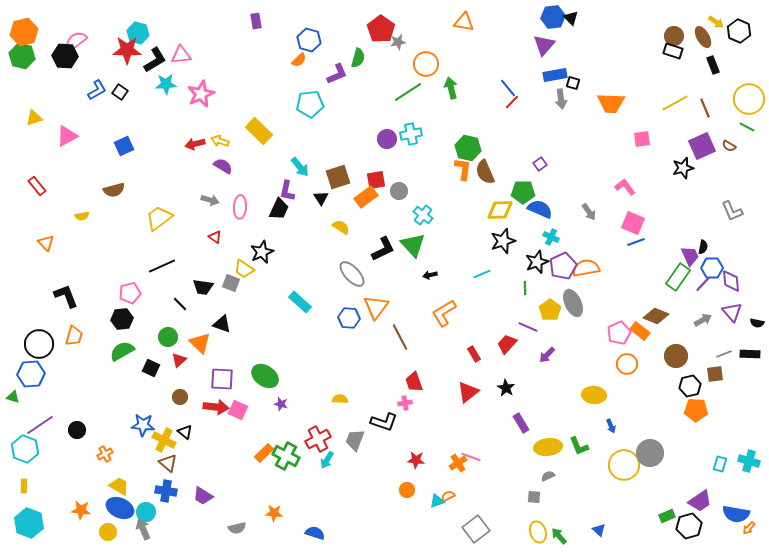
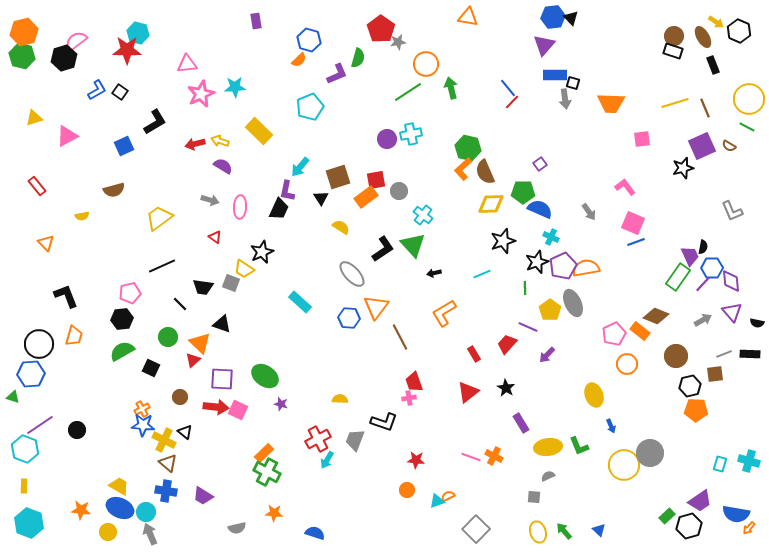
orange triangle at (464, 22): moved 4 px right, 5 px up
pink triangle at (181, 55): moved 6 px right, 9 px down
black hexagon at (65, 56): moved 1 px left, 2 px down; rotated 20 degrees counterclockwise
black L-shape at (155, 60): moved 62 px down
blue rectangle at (555, 75): rotated 10 degrees clockwise
cyan star at (166, 84): moved 69 px right, 3 px down
gray arrow at (561, 99): moved 4 px right
yellow line at (675, 103): rotated 12 degrees clockwise
cyan pentagon at (310, 104): moved 3 px down; rotated 16 degrees counterclockwise
cyan arrow at (300, 167): rotated 80 degrees clockwise
orange L-shape at (463, 169): rotated 140 degrees counterclockwise
yellow diamond at (500, 210): moved 9 px left, 6 px up
black L-shape at (383, 249): rotated 8 degrees counterclockwise
black arrow at (430, 275): moved 4 px right, 2 px up
pink pentagon at (619, 333): moved 5 px left, 1 px down
red triangle at (179, 360): moved 14 px right
yellow ellipse at (594, 395): rotated 65 degrees clockwise
pink cross at (405, 403): moved 4 px right, 5 px up
orange cross at (105, 454): moved 37 px right, 45 px up
green cross at (286, 456): moved 19 px left, 16 px down
orange cross at (458, 463): moved 36 px right, 7 px up; rotated 30 degrees counterclockwise
green rectangle at (667, 516): rotated 21 degrees counterclockwise
gray arrow at (143, 529): moved 7 px right, 5 px down
gray square at (476, 529): rotated 8 degrees counterclockwise
green arrow at (559, 536): moved 5 px right, 5 px up
